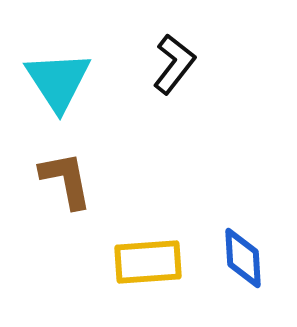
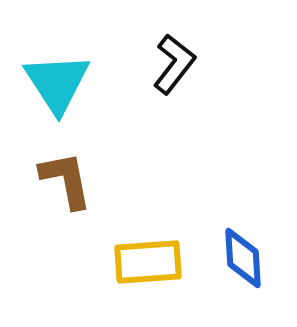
cyan triangle: moved 1 px left, 2 px down
